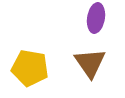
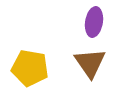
purple ellipse: moved 2 px left, 4 px down
